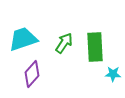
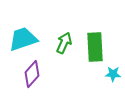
green arrow: rotated 10 degrees counterclockwise
